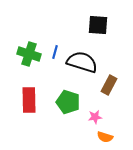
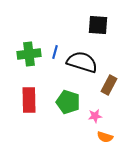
green cross: rotated 25 degrees counterclockwise
pink star: moved 1 px up
